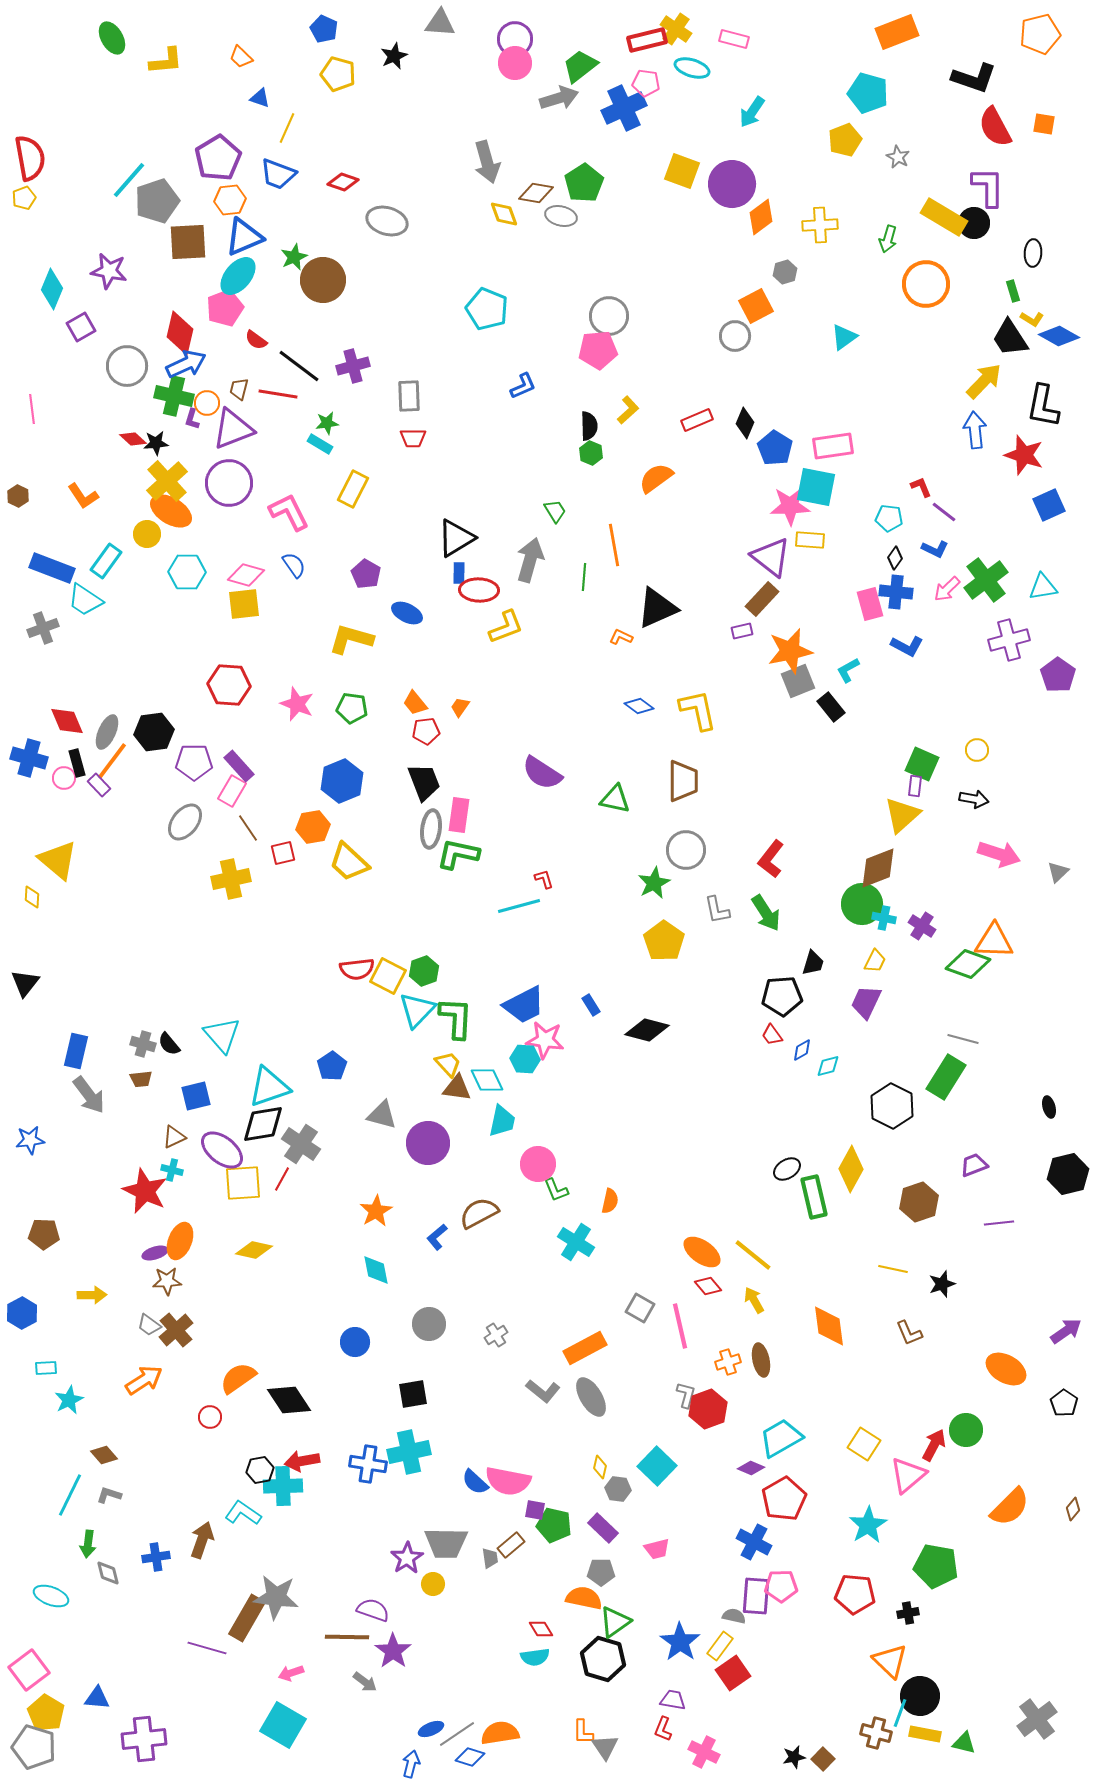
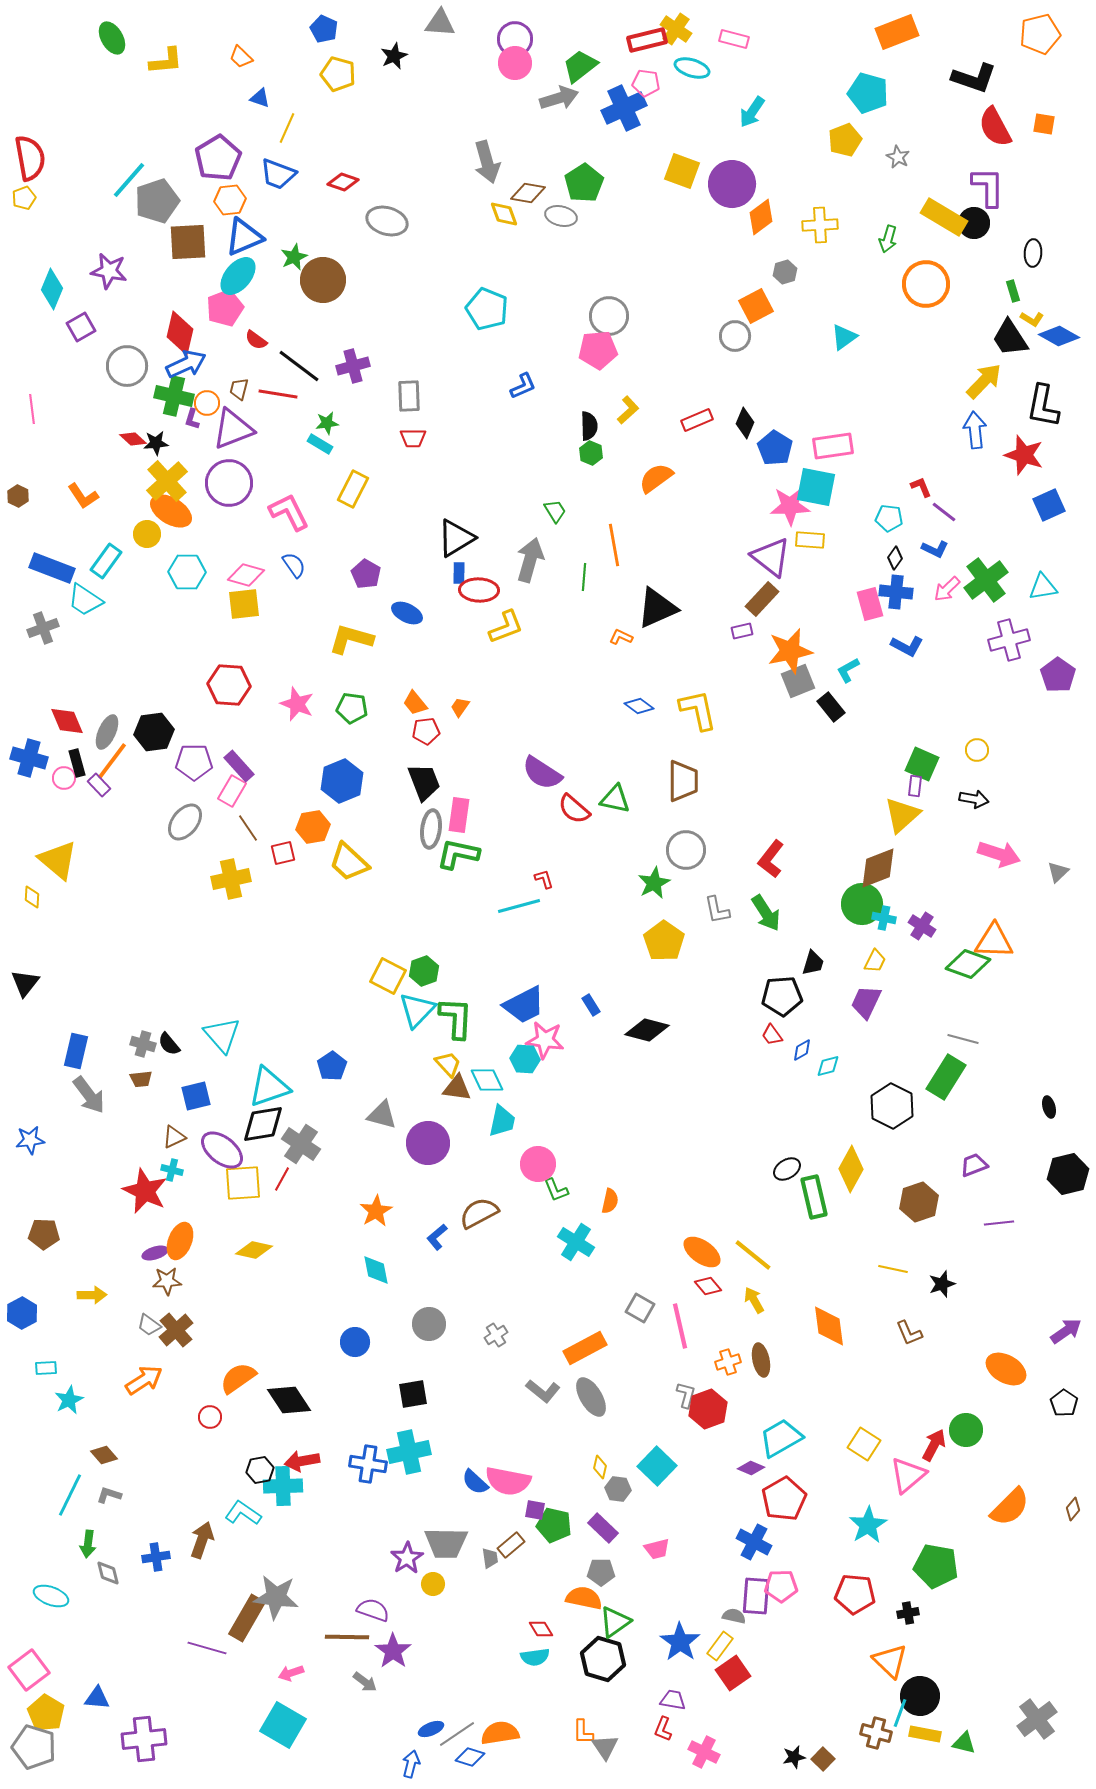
brown diamond at (536, 193): moved 8 px left
red semicircle at (357, 969): moved 217 px right, 160 px up; rotated 48 degrees clockwise
